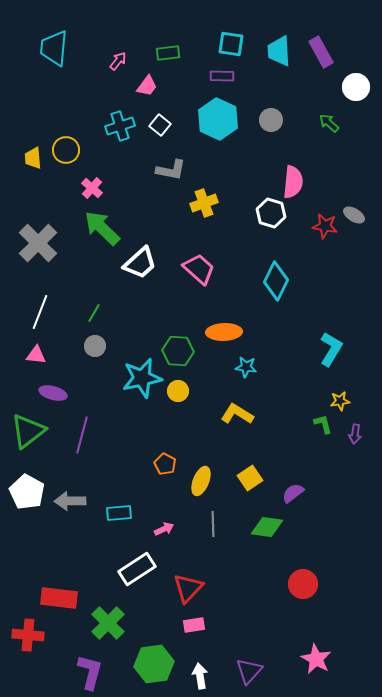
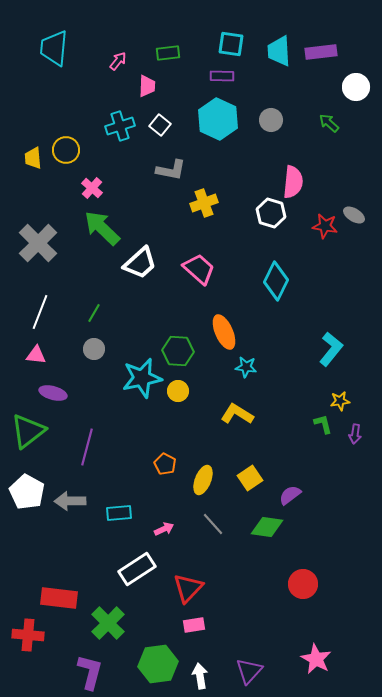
purple rectangle at (321, 52): rotated 68 degrees counterclockwise
pink trapezoid at (147, 86): rotated 35 degrees counterclockwise
orange ellipse at (224, 332): rotated 68 degrees clockwise
gray circle at (95, 346): moved 1 px left, 3 px down
cyan L-shape at (331, 349): rotated 8 degrees clockwise
purple line at (82, 435): moved 5 px right, 12 px down
yellow ellipse at (201, 481): moved 2 px right, 1 px up
purple semicircle at (293, 493): moved 3 px left, 2 px down
gray line at (213, 524): rotated 40 degrees counterclockwise
green hexagon at (154, 664): moved 4 px right
